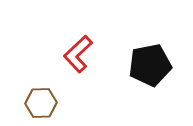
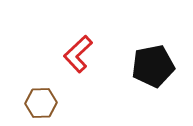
black pentagon: moved 3 px right, 1 px down
